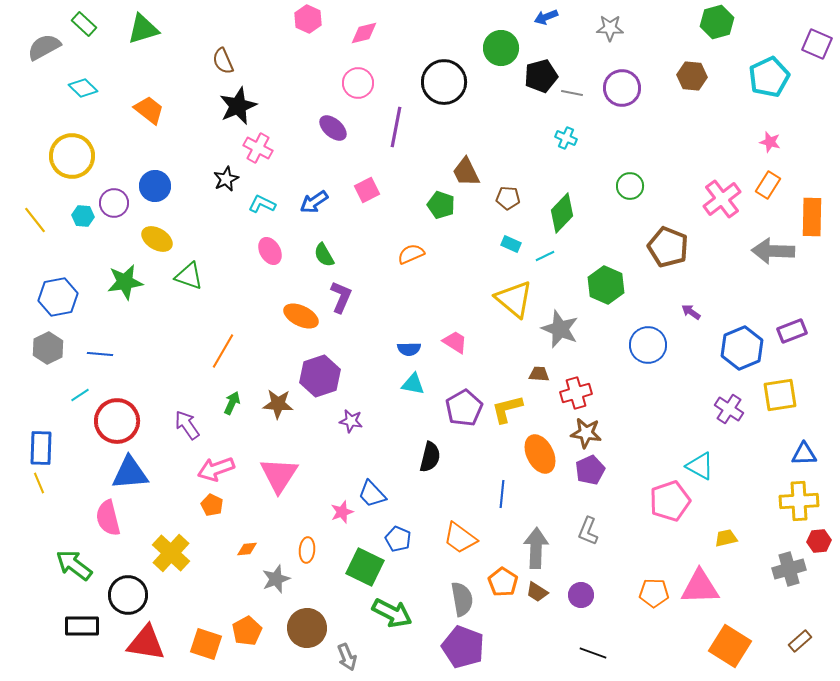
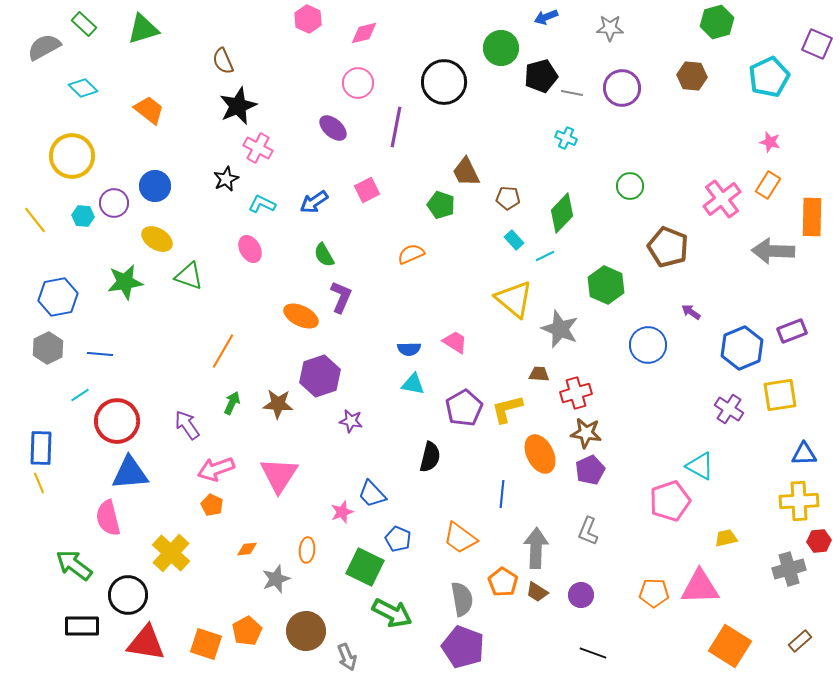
cyan rectangle at (511, 244): moved 3 px right, 4 px up; rotated 24 degrees clockwise
pink ellipse at (270, 251): moved 20 px left, 2 px up
brown circle at (307, 628): moved 1 px left, 3 px down
